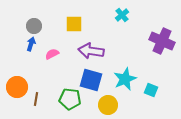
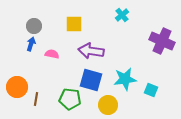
pink semicircle: rotated 40 degrees clockwise
cyan star: rotated 15 degrees clockwise
